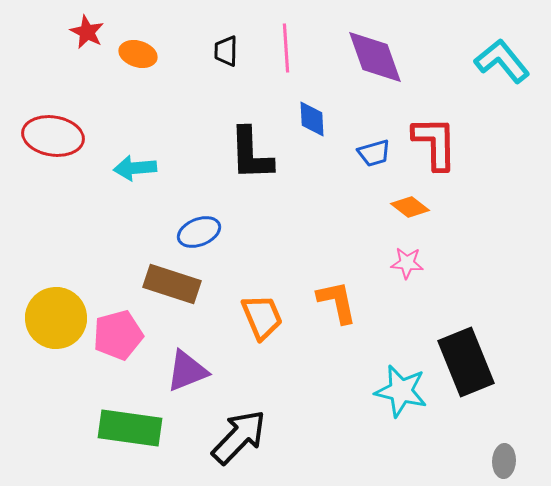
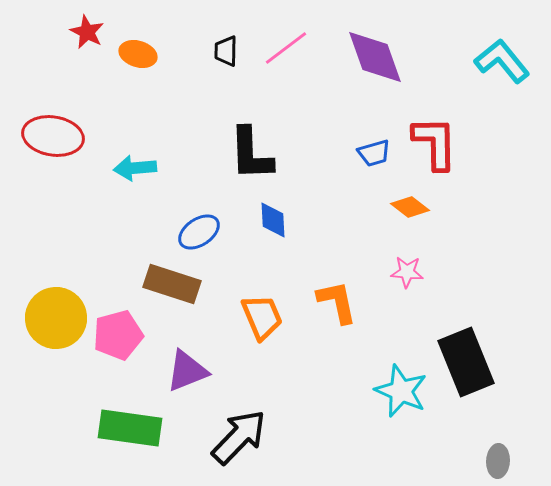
pink line: rotated 57 degrees clockwise
blue diamond: moved 39 px left, 101 px down
blue ellipse: rotated 12 degrees counterclockwise
pink star: moved 9 px down
cyan star: rotated 10 degrees clockwise
gray ellipse: moved 6 px left
